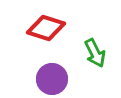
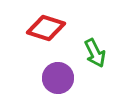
purple circle: moved 6 px right, 1 px up
